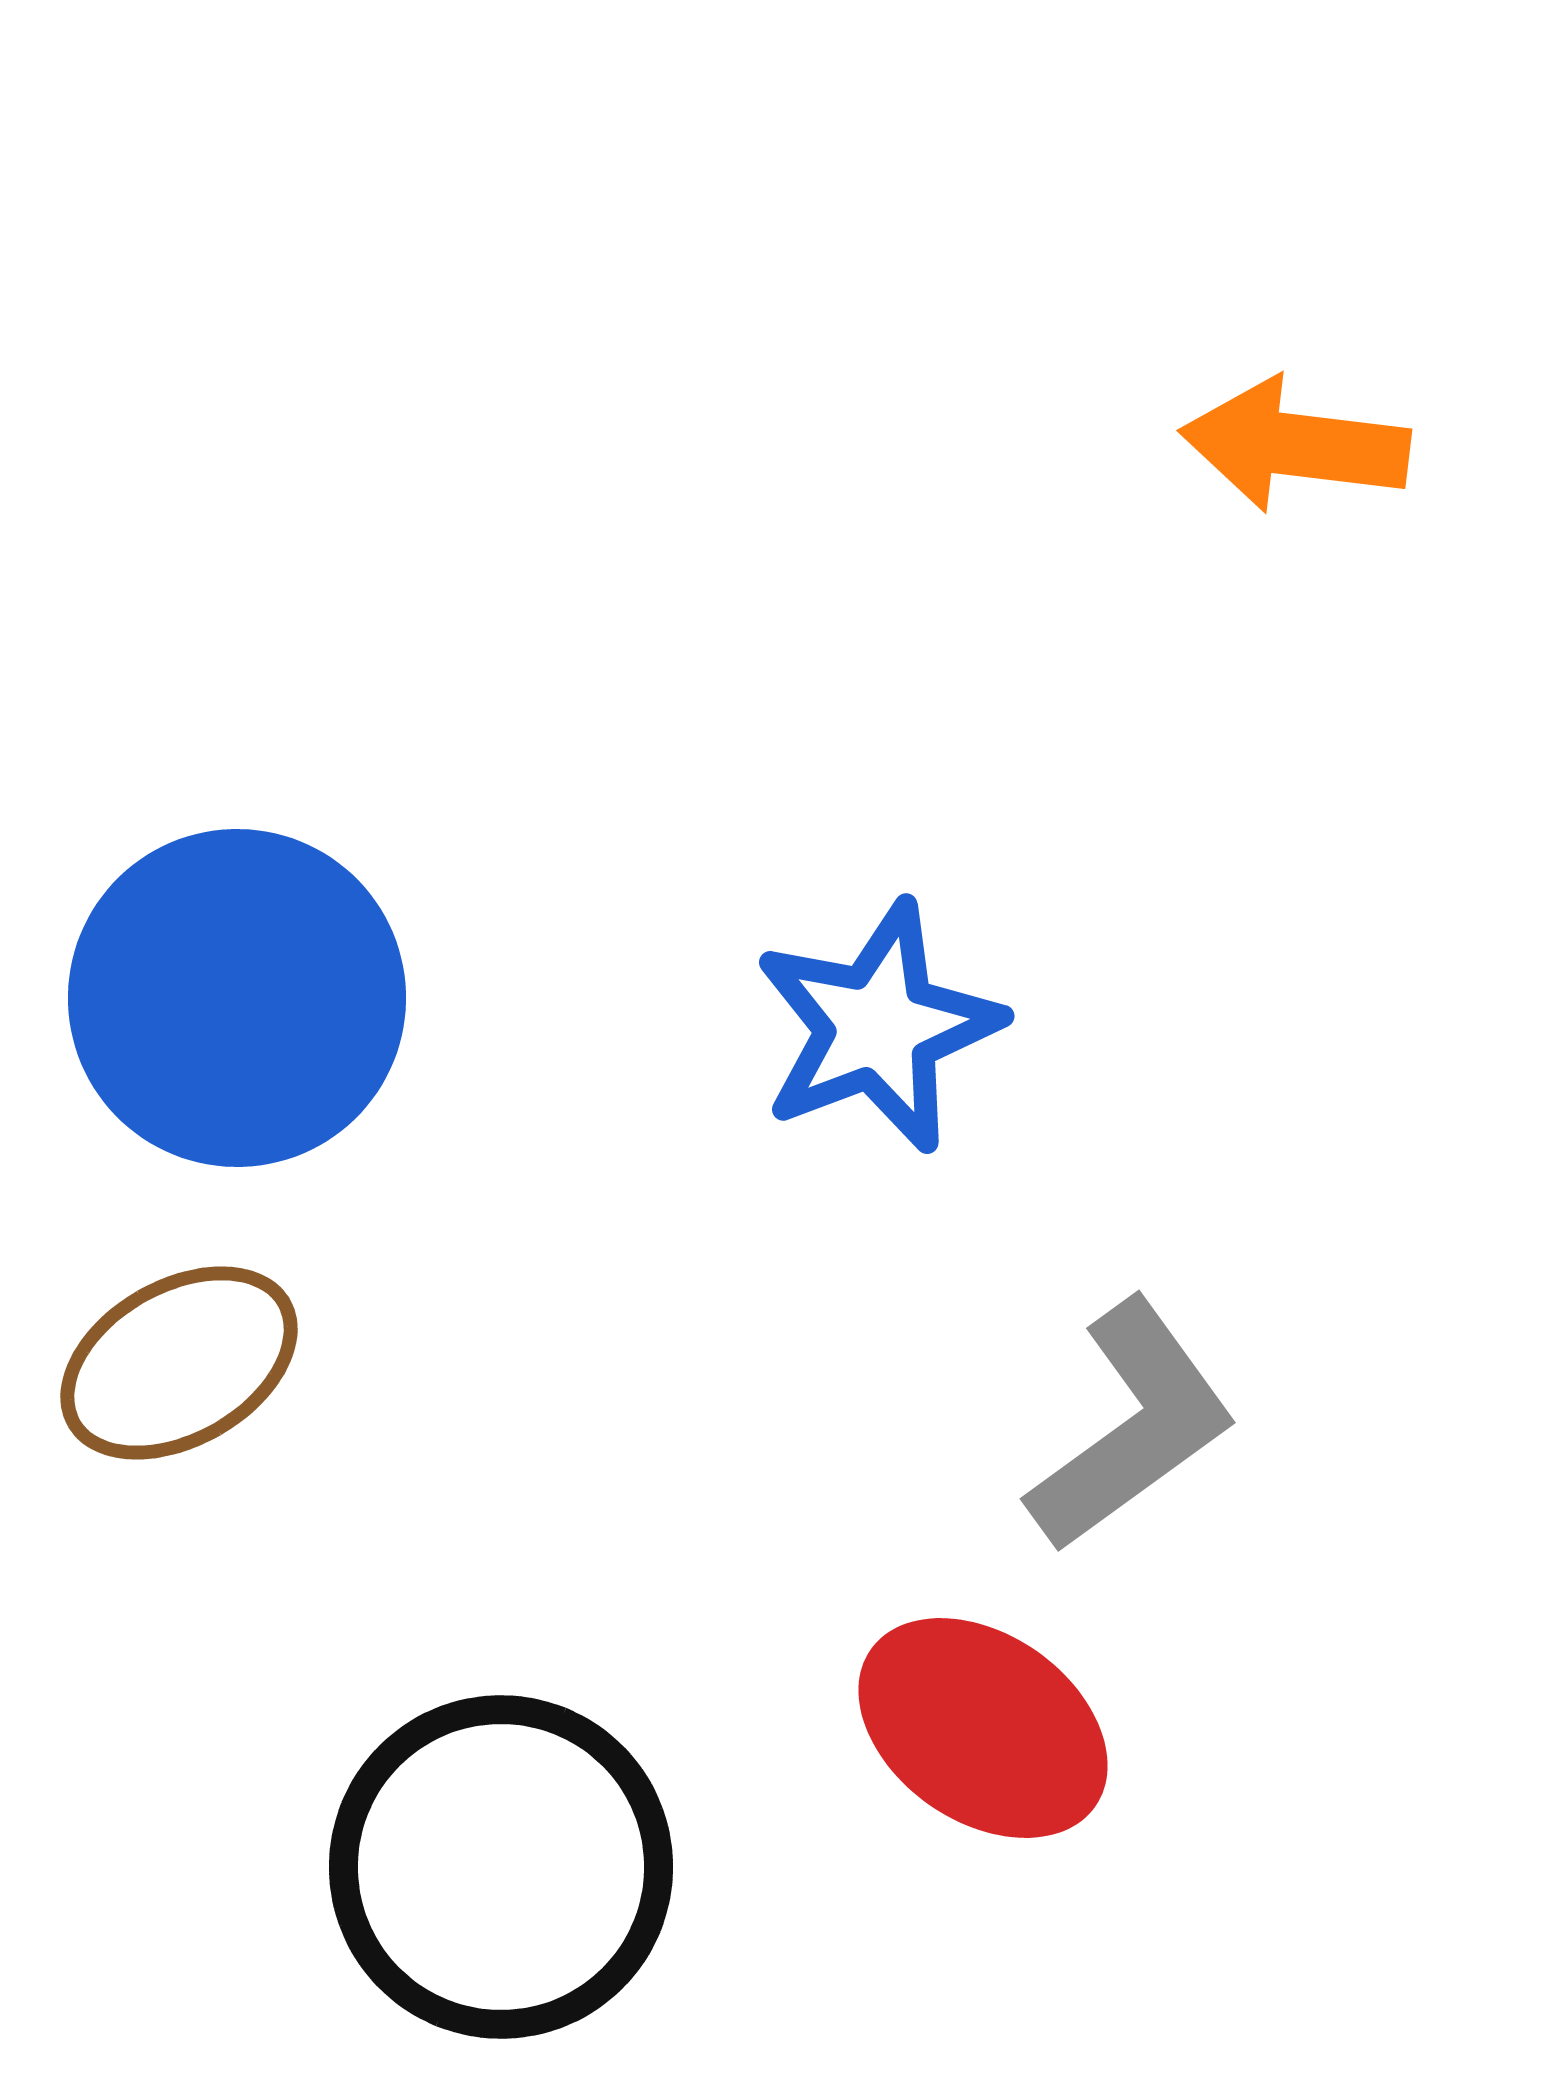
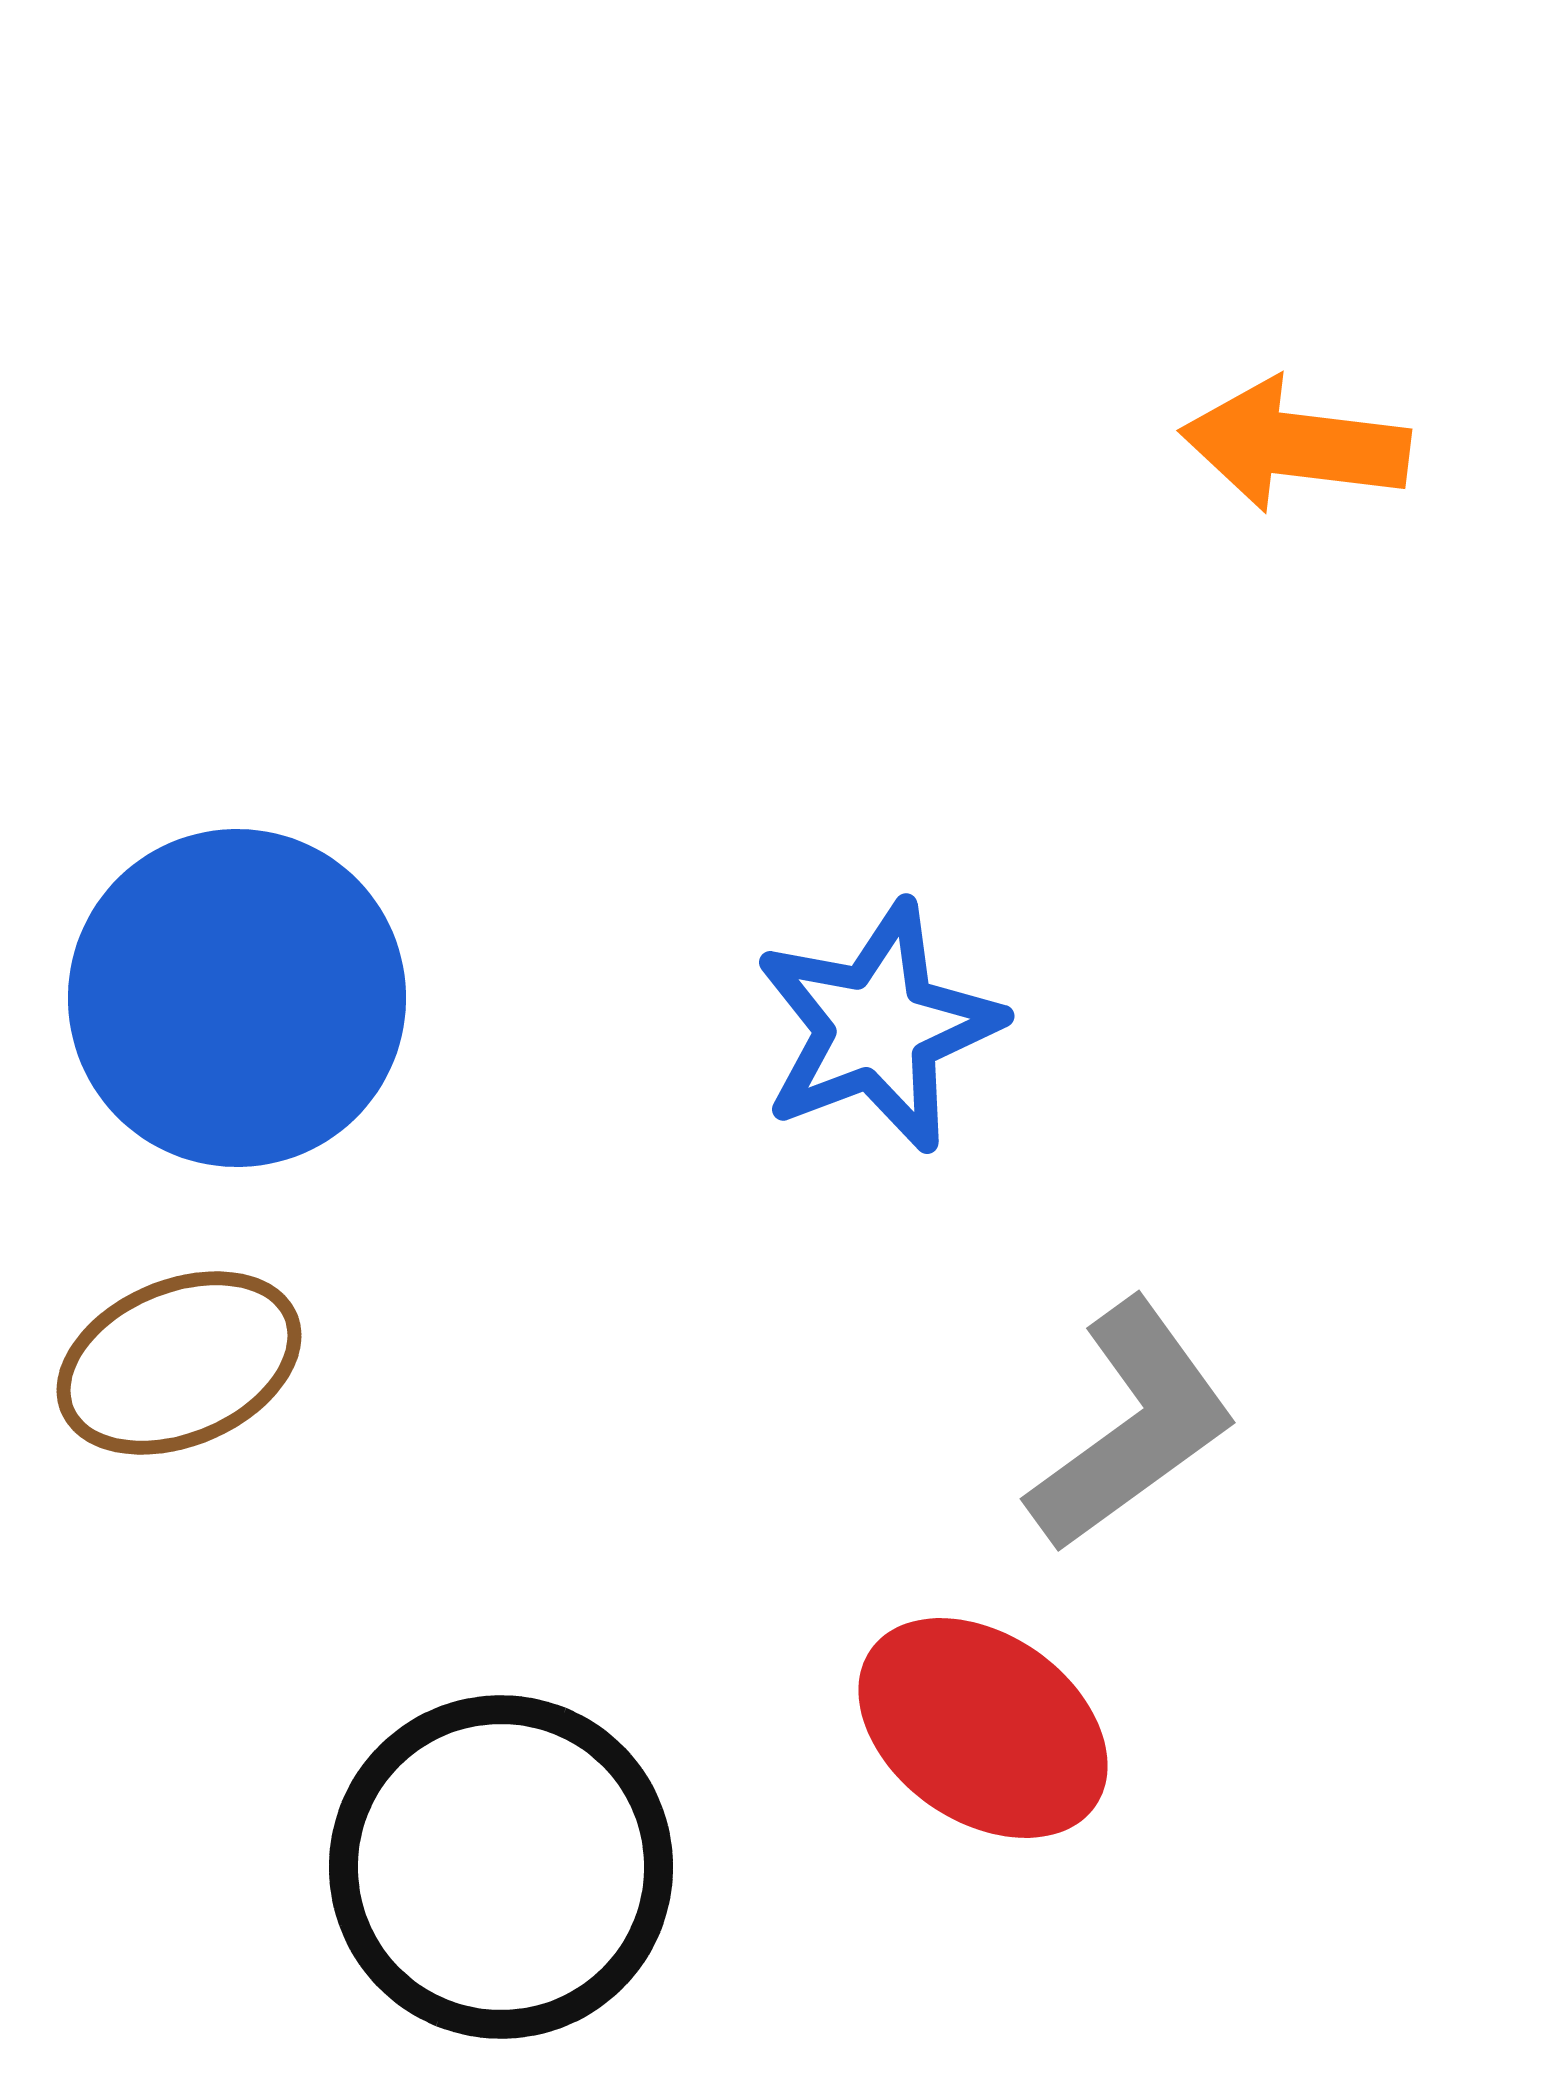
brown ellipse: rotated 7 degrees clockwise
